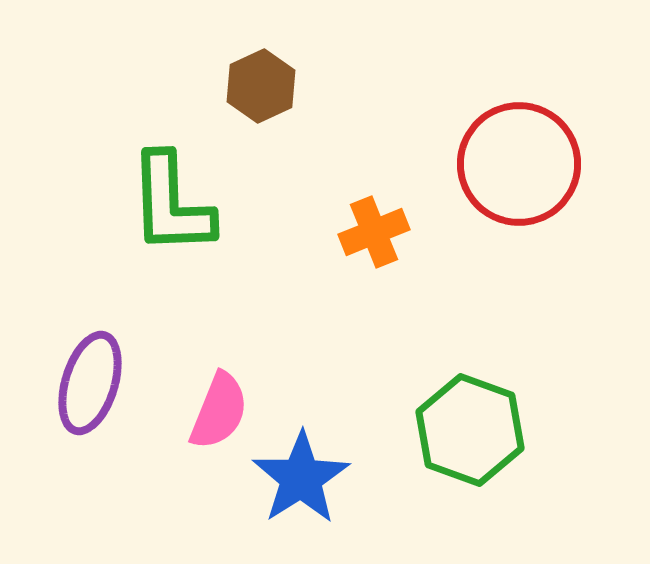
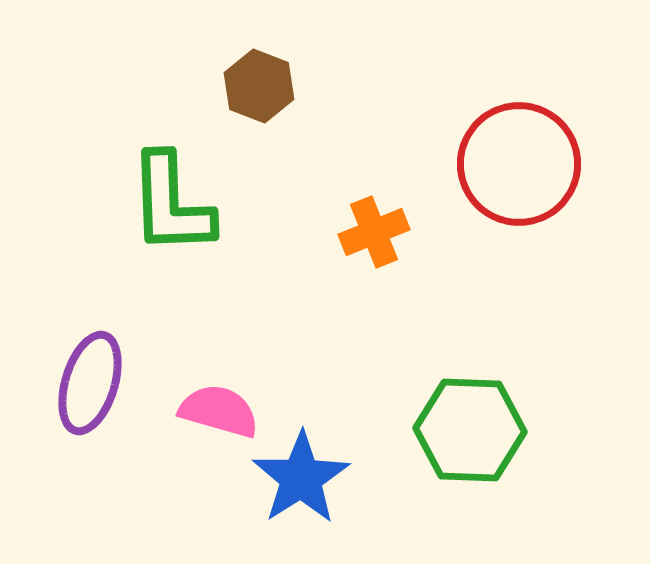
brown hexagon: moved 2 px left; rotated 14 degrees counterclockwise
pink semicircle: rotated 96 degrees counterclockwise
green hexagon: rotated 18 degrees counterclockwise
